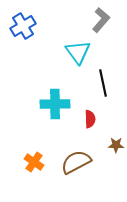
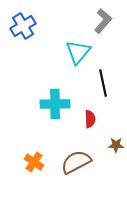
gray L-shape: moved 2 px right, 1 px down
cyan triangle: rotated 16 degrees clockwise
